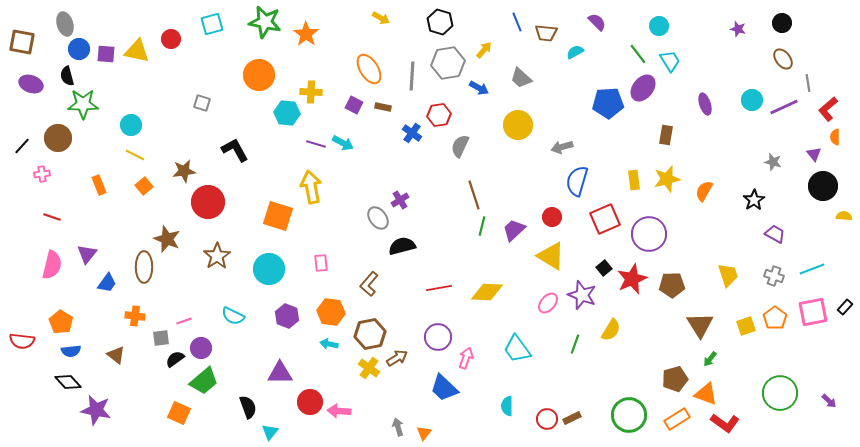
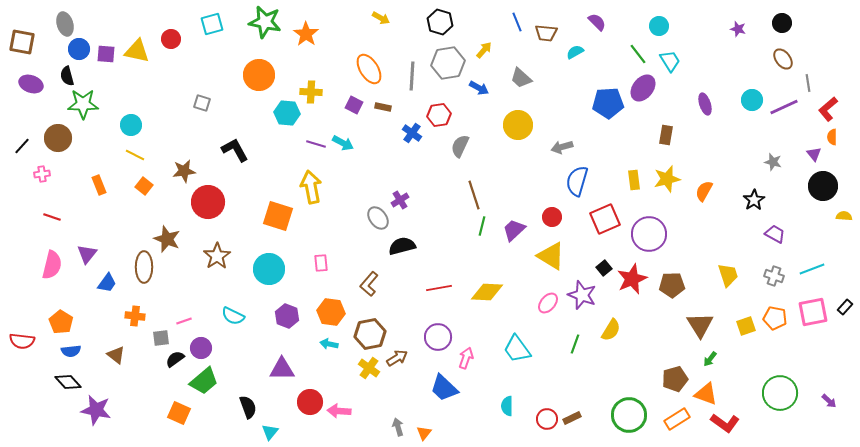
orange semicircle at (835, 137): moved 3 px left
orange square at (144, 186): rotated 12 degrees counterclockwise
orange pentagon at (775, 318): rotated 25 degrees counterclockwise
purple triangle at (280, 373): moved 2 px right, 4 px up
